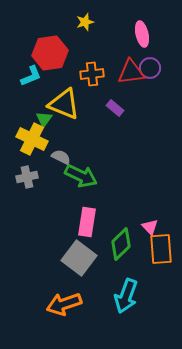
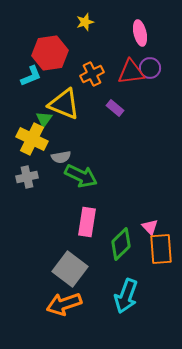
pink ellipse: moved 2 px left, 1 px up
orange cross: rotated 20 degrees counterclockwise
gray semicircle: rotated 144 degrees clockwise
gray square: moved 9 px left, 11 px down
